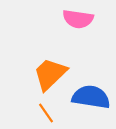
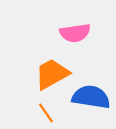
pink semicircle: moved 3 px left, 14 px down; rotated 16 degrees counterclockwise
orange trapezoid: moved 2 px right; rotated 15 degrees clockwise
